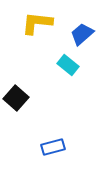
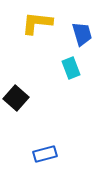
blue trapezoid: rotated 115 degrees clockwise
cyan rectangle: moved 3 px right, 3 px down; rotated 30 degrees clockwise
blue rectangle: moved 8 px left, 7 px down
